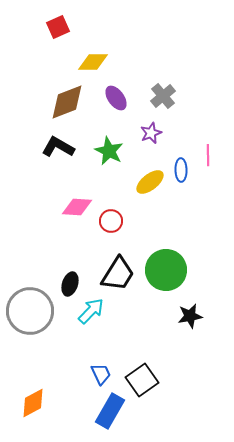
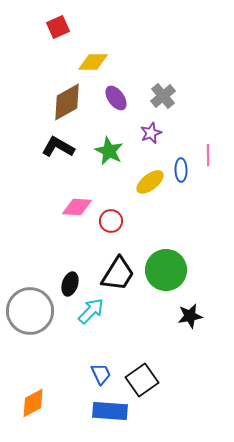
brown diamond: rotated 9 degrees counterclockwise
blue rectangle: rotated 64 degrees clockwise
